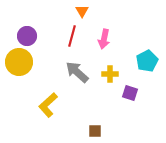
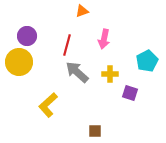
orange triangle: rotated 40 degrees clockwise
red line: moved 5 px left, 9 px down
